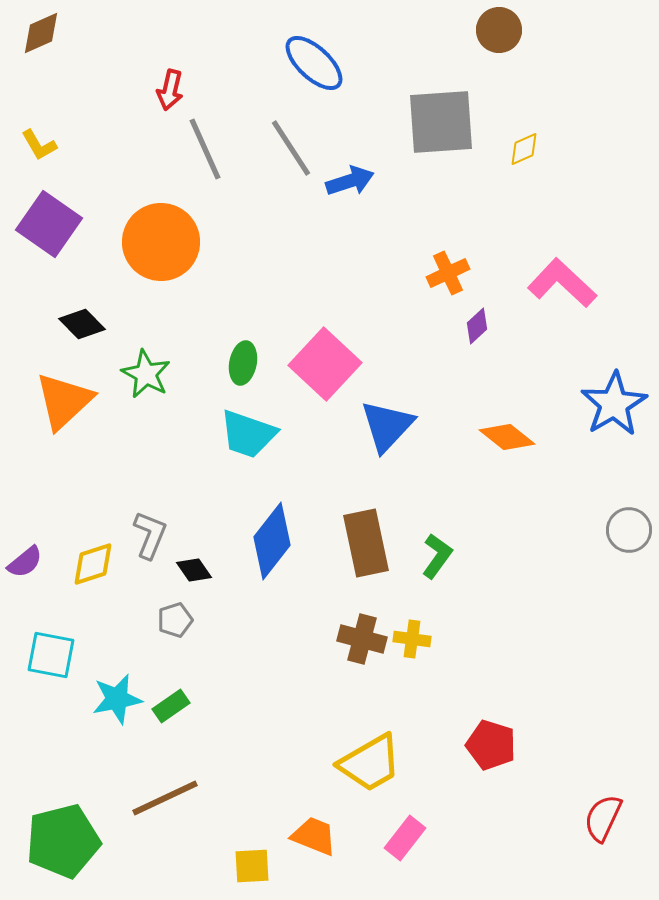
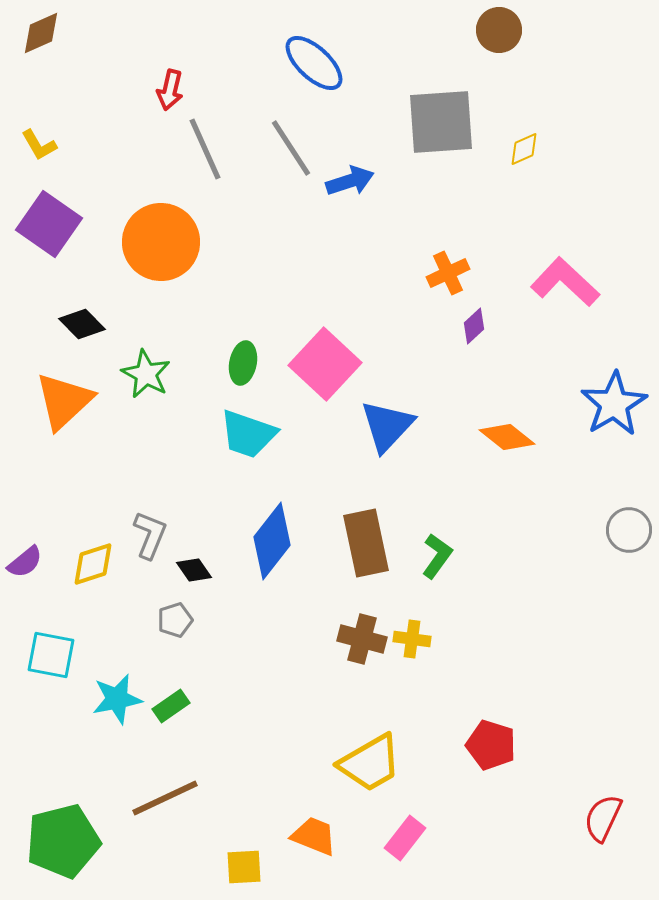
pink L-shape at (562, 283): moved 3 px right, 1 px up
purple diamond at (477, 326): moved 3 px left
yellow square at (252, 866): moved 8 px left, 1 px down
